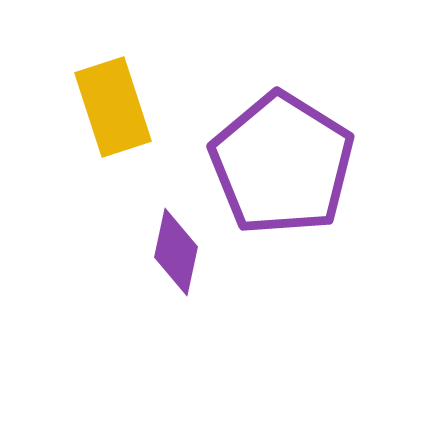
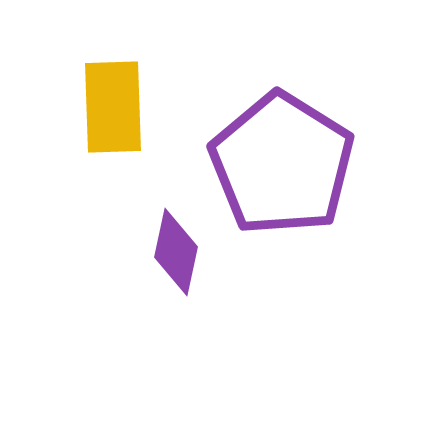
yellow rectangle: rotated 16 degrees clockwise
